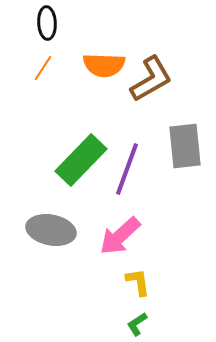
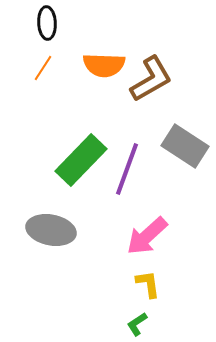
gray rectangle: rotated 51 degrees counterclockwise
pink arrow: moved 27 px right
yellow L-shape: moved 10 px right, 2 px down
